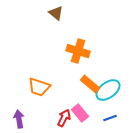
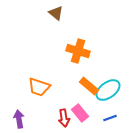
orange rectangle: moved 1 px left, 2 px down
red arrow: rotated 144 degrees clockwise
